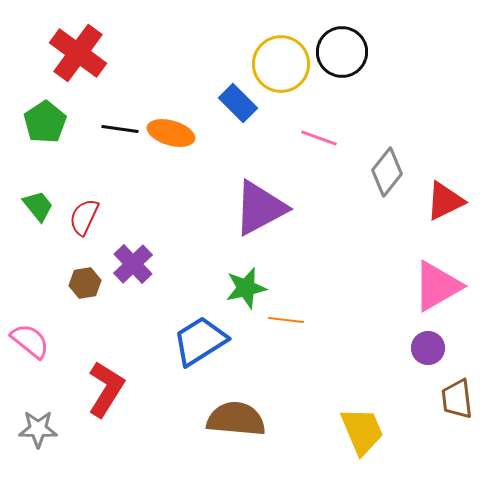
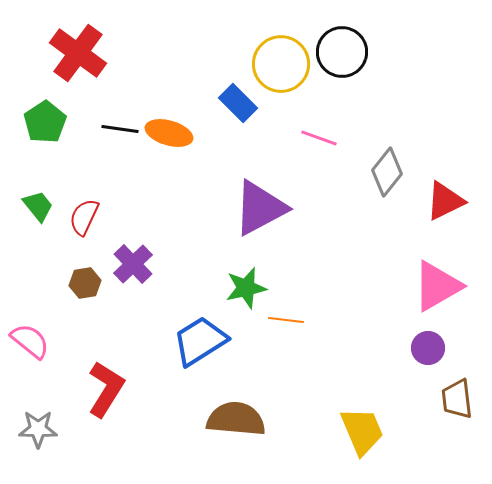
orange ellipse: moved 2 px left
